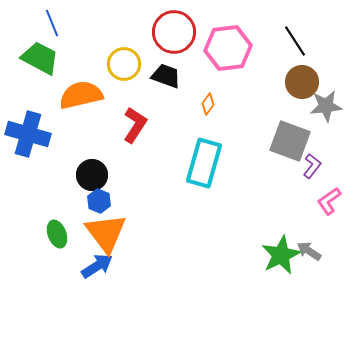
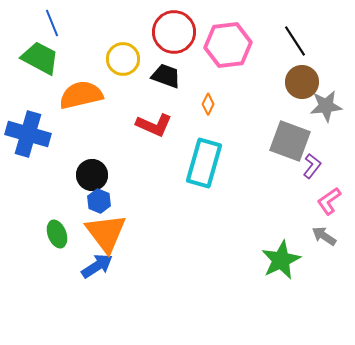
pink hexagon: moved 3 px up
yellow circle: moved 1 px left, 5 px up
orange diamond: rotated 10 degrees counterclockwise
red L-shape: moved 19 px right; rotated 81 degrees clockwise
gray arrow: moved 15 px right, 15 px up
green star: moved 5 px down
